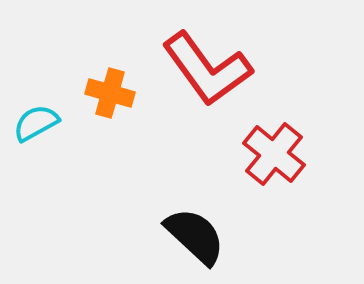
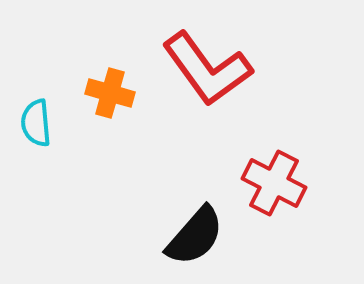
cyan semicircle: rotated 66 degrees counterclockwise
red cross: moved 29 px down; rotated 12 degrees counterclockwise
black semicircle: rotated 88 degrees clockwise
